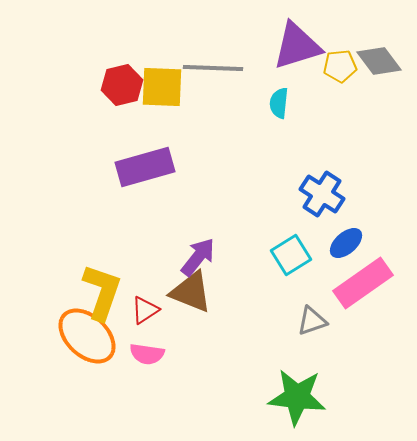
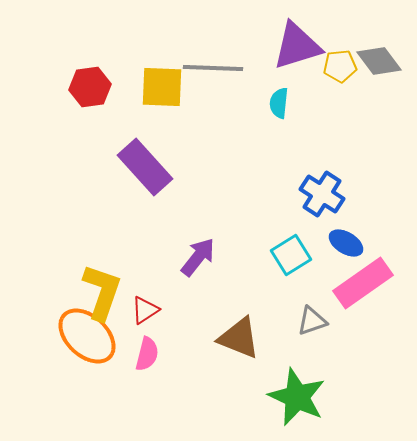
red hexagon: moved 32 px left, 2 px down; rotated 6 degrees clockwise
purple rectangle: rotated 64 degrees clockwise
blue ellipse: rotated 72 degrees clockwise
brown triangle: moved 48 px right, 46 px down
pink semicircle: rotated 84 degrees counterclockwise
green star: rotated 18 degrees clockwise
